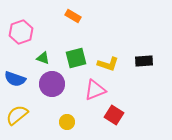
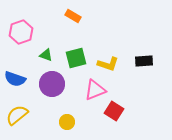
green triangle: moved 3 px right, 3 px up
red square: moved 4 px up
